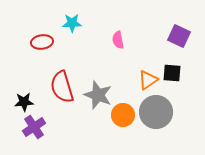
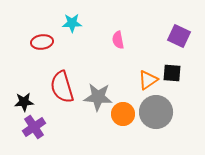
gray star: moved 2 px down; rotated 16 degrees counterclockwise
orange circle: moved 1 px up
